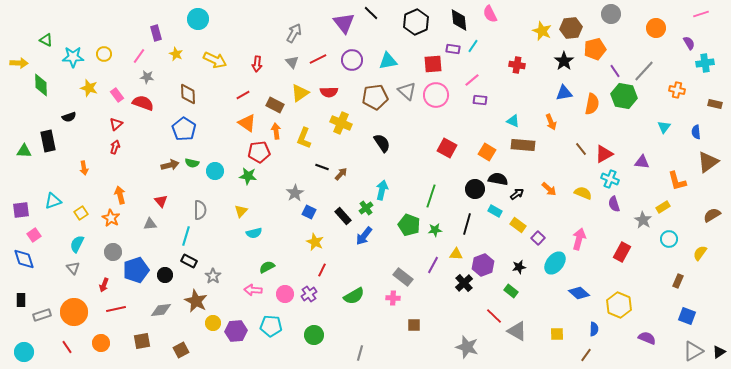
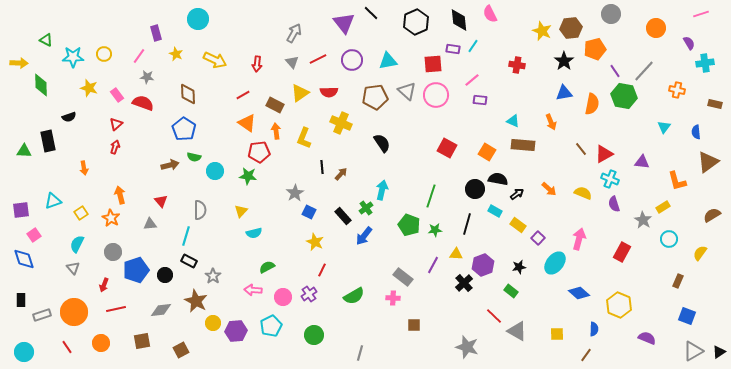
green semicircle at (192, 163): moved 2 px right, 6 px up
black line at (322, 167): rotated 64 degrees clockwise
pink circle at (285, 294): moved 2 px left, 3 px down
cyan pentagon at (271, 326): rotated 30 degrees counterclockwise
